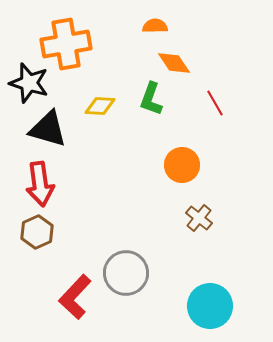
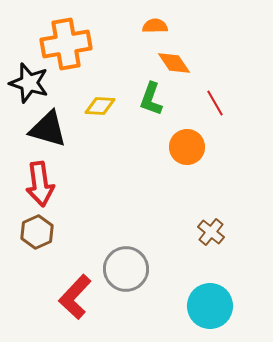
orange circle: moved 5 px right, 18 px up
brown cross: moved 12 px right, 14 px down
gray circle: moved 4 px up
